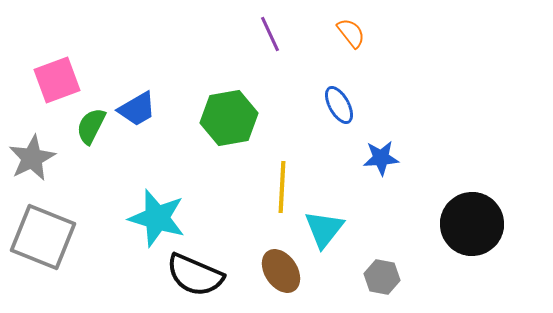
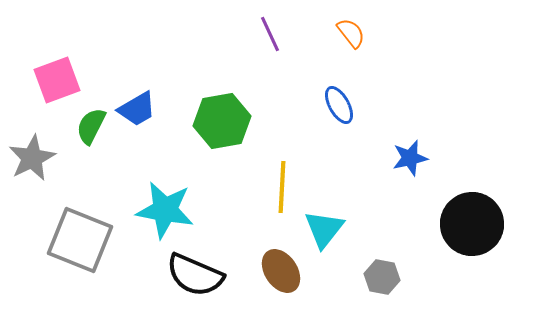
green hexagon: moved 7 px left, 3 px down
blue star: moved 29 px right; rotated 9 degrees counterclockwise
cyan star: moved 8 px right, 8 px up; rotated 6 degrees counterclockwise
gray square: moved 37 px right, 3 px down
